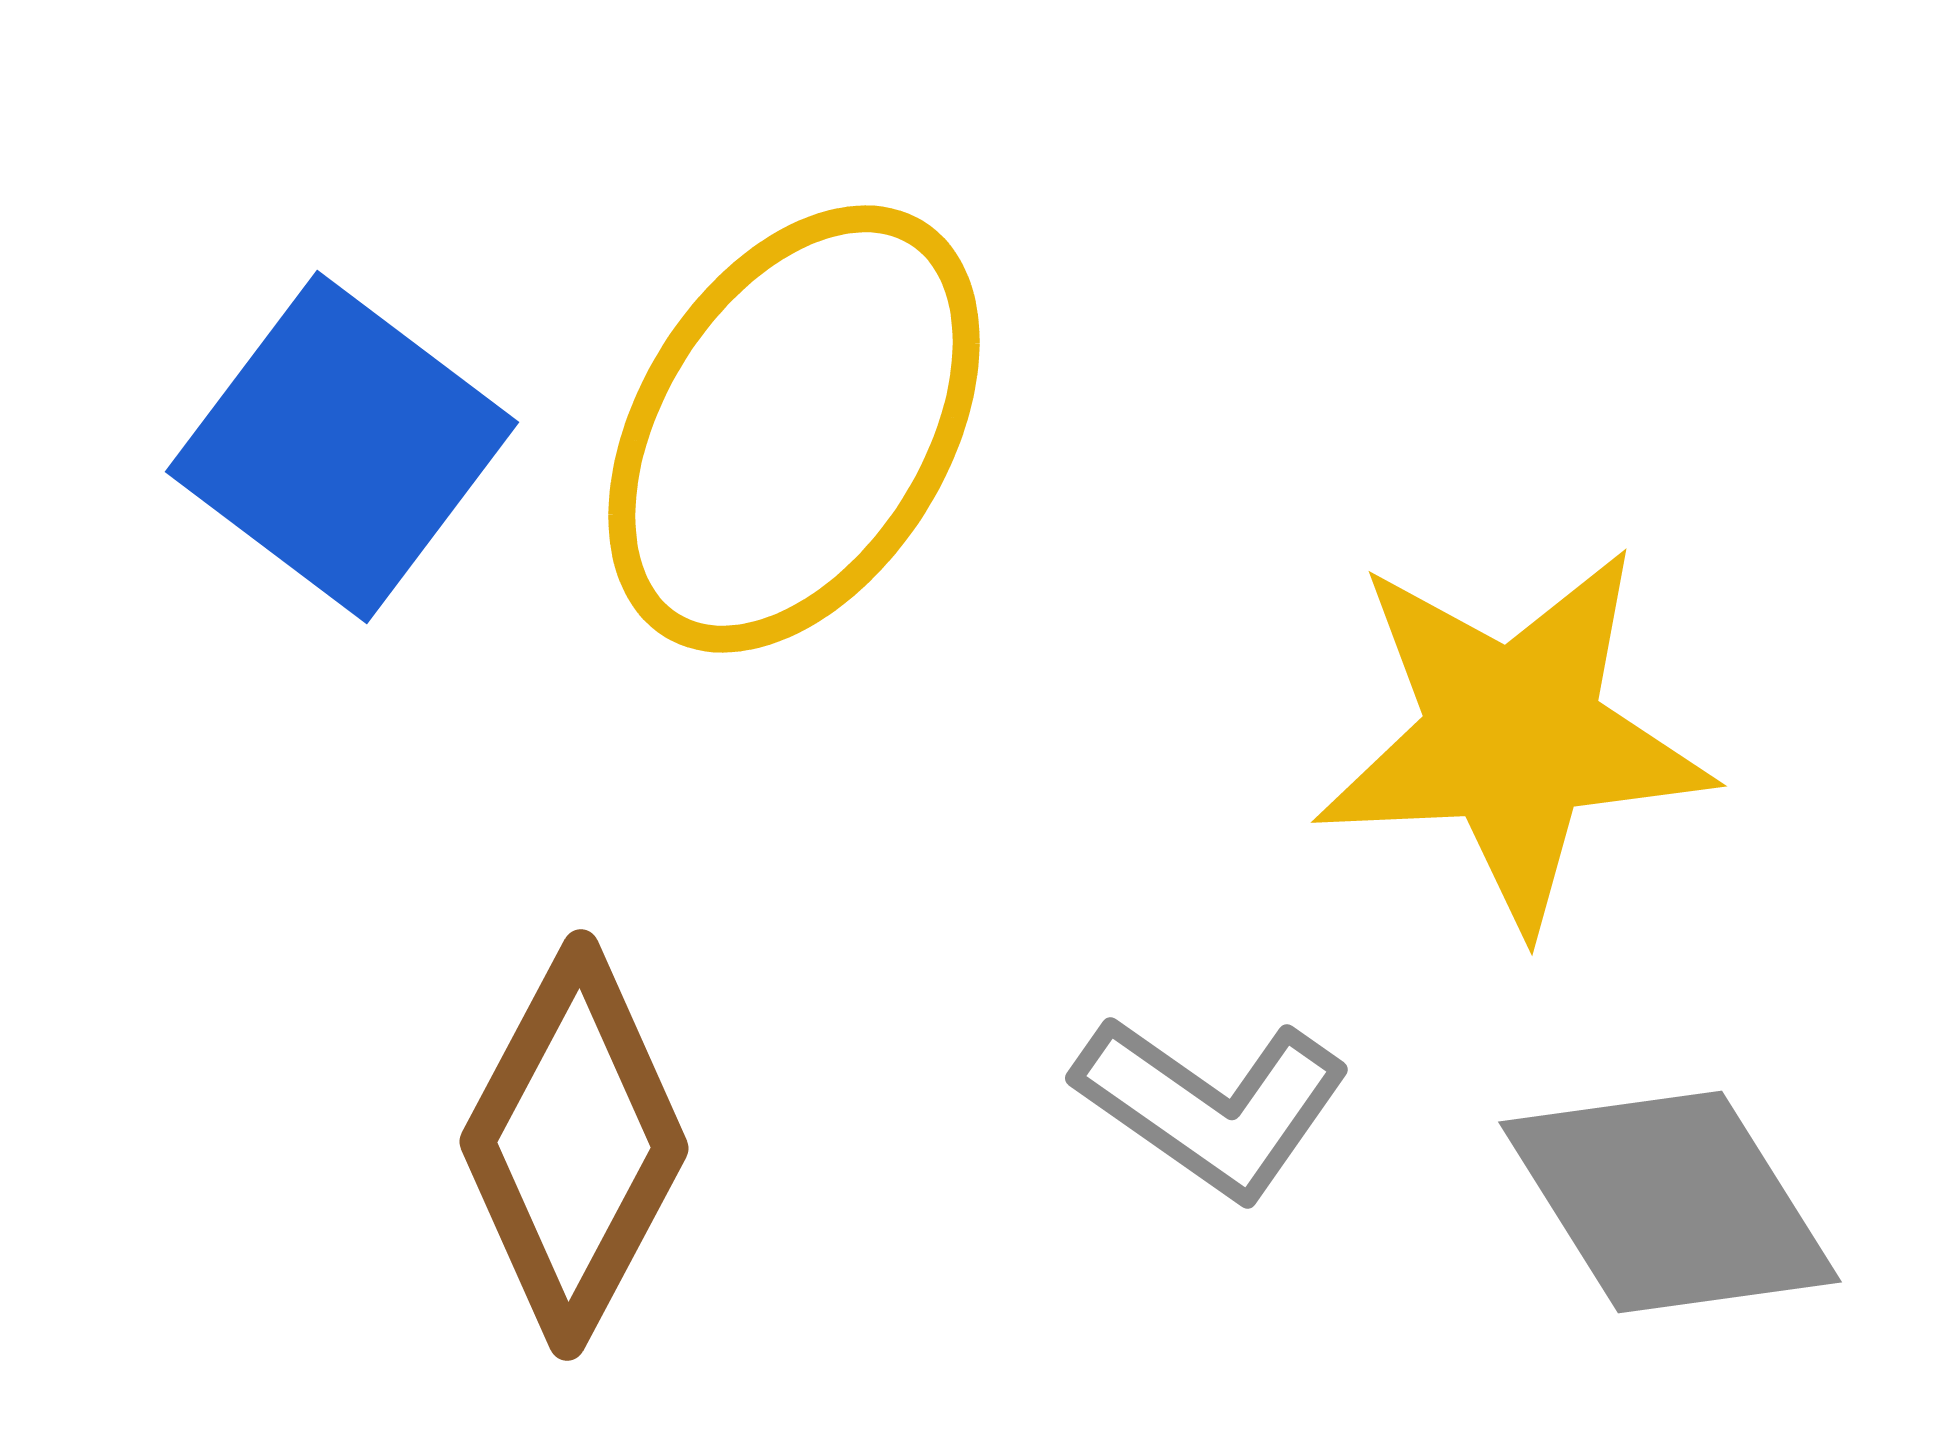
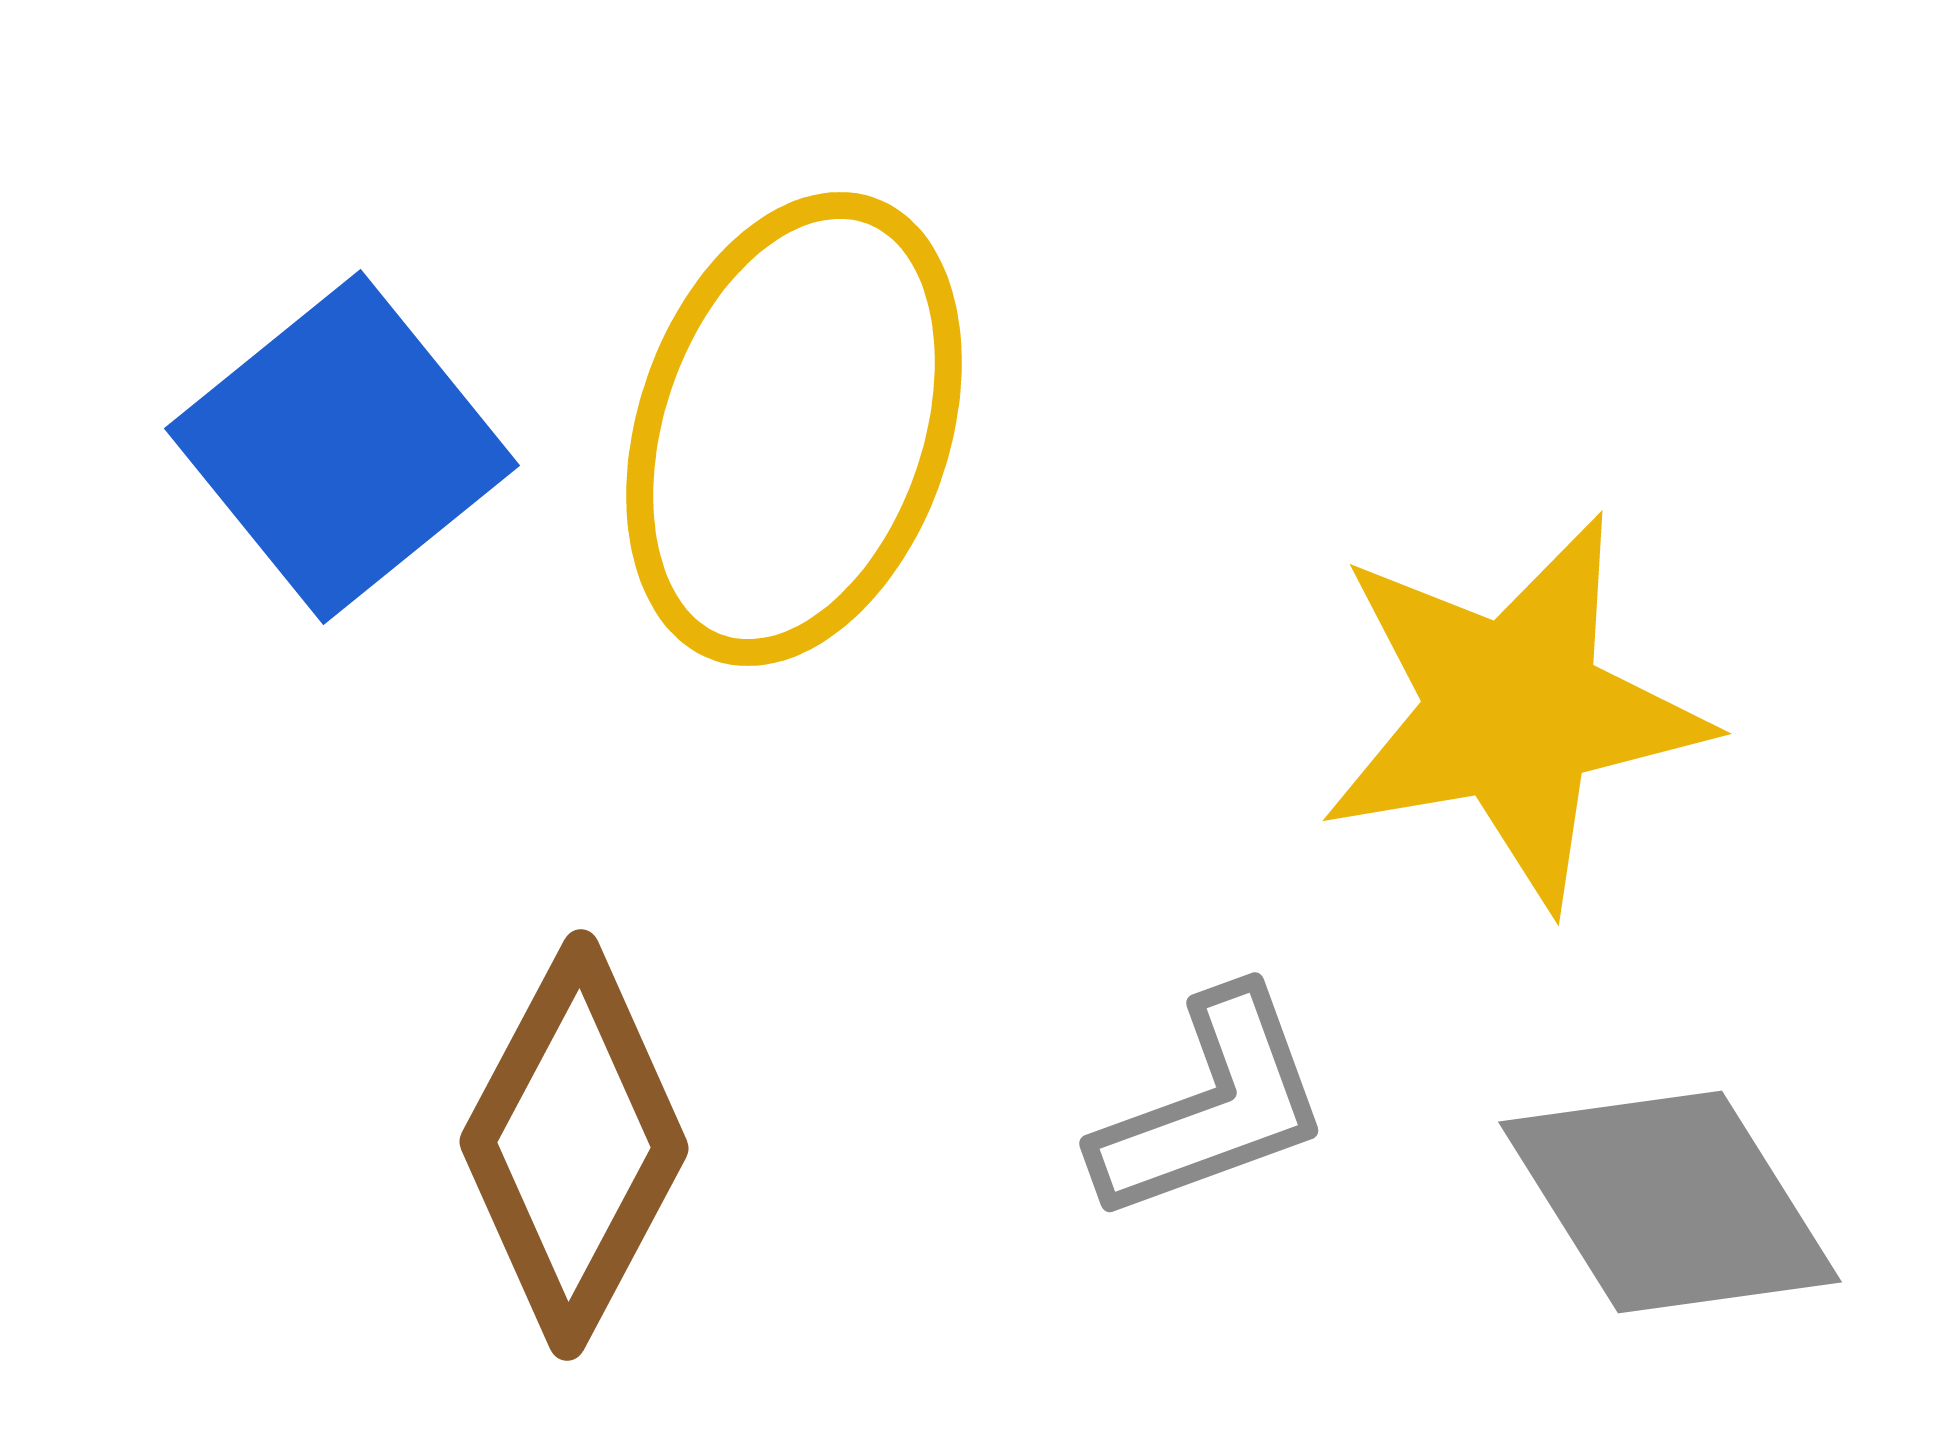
yellow ellipse: rotated 13 degrees counterclockwise
blue square: rotated 14 degrees clockwise
yellow star: moved 26 px up; rotated 7 degrees counterclockwise
gray L-shape: rotated 55 degrees counterclockwise
